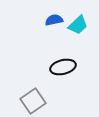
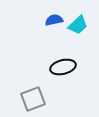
gray square: moved 2 px up; rotated 15 degrees clockwise
